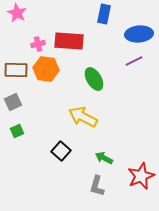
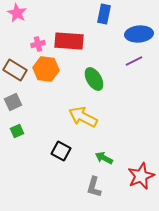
brown rectangle: moved 1 px left; rotated 30 degrees clockwise
black square: rotated 12 degrees counterclockwise
gray L-shape: moved 3 px left, 1 px down
